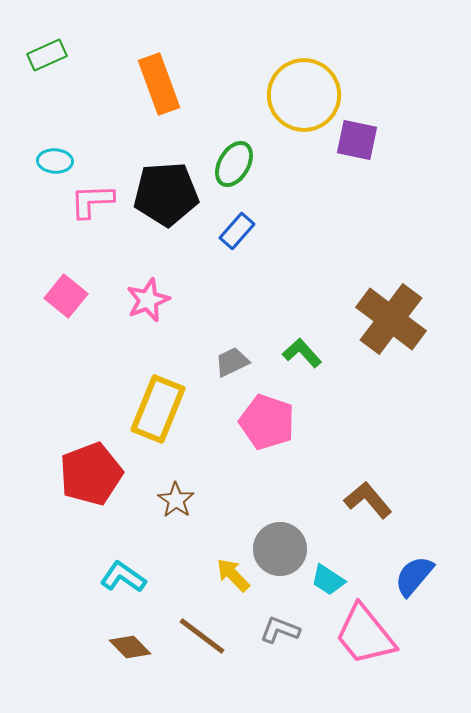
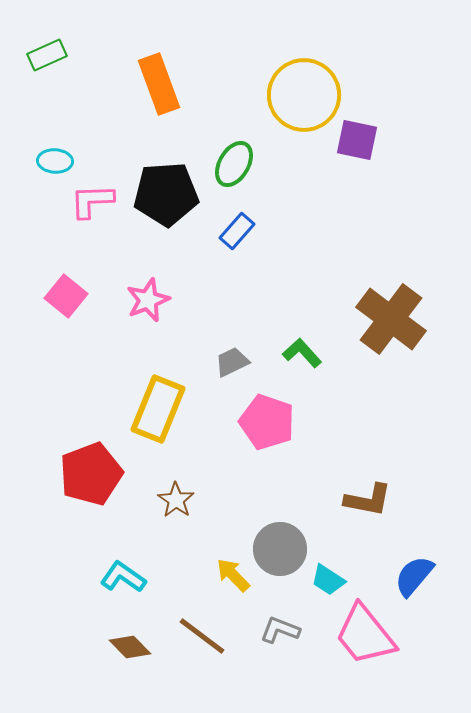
brown L-shape: rotated 141 degrees clockwise
